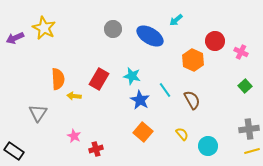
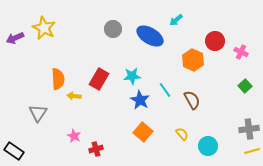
cyan star: rotated 18 degrees counterclockwise
